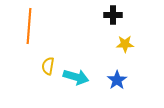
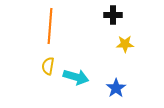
orange line: moved 21 px right
blue star: moved 1 px left, 8 px down
